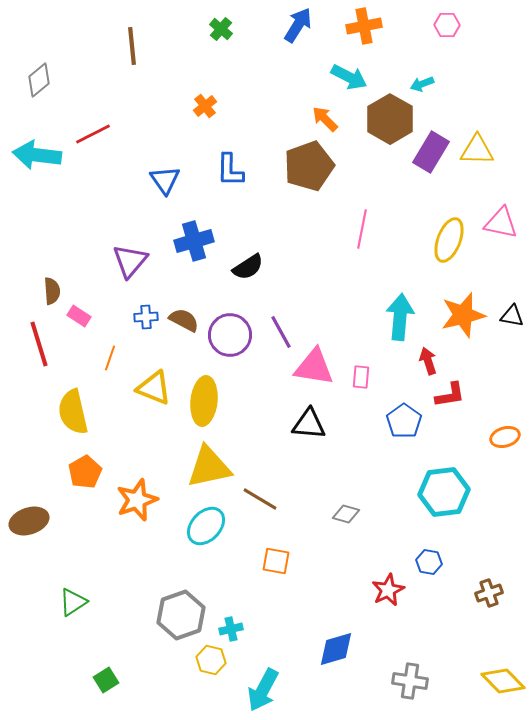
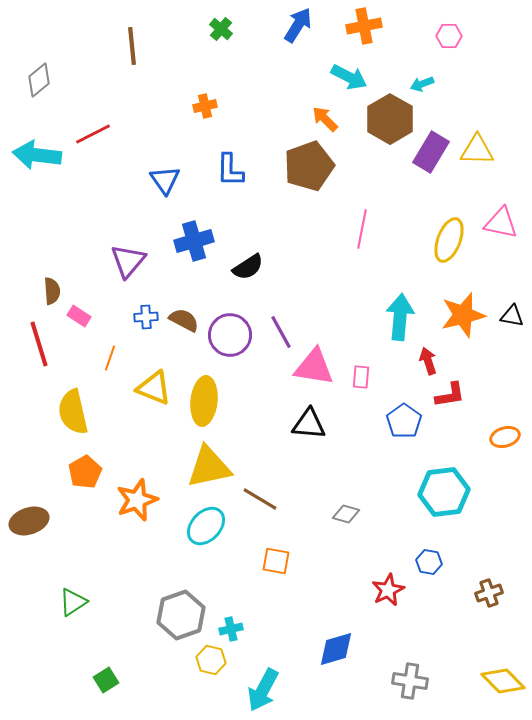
pink hexagon at (447, 25): moved 2 px right, 11 px down
orange cross at (205, 106): rotated 25 degrees clockwise
purple triangle at (130, 261): moved 2 px left
